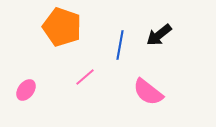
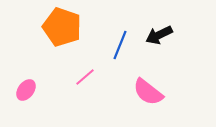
black arrow: rotated 12 degrees clockwise
blue line: rotated 12 degrees clockwise
